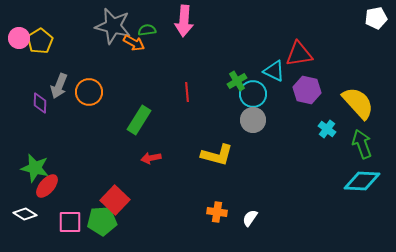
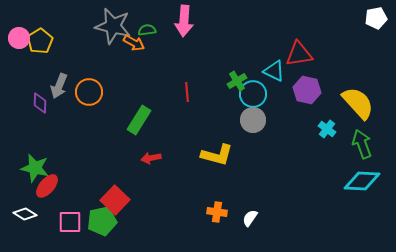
green pentagon: rotated 8 degrees counterclockwise
